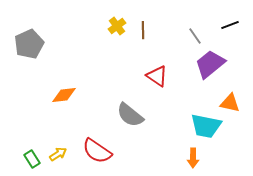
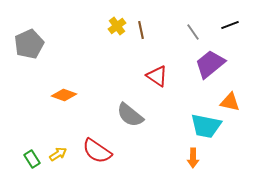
brown line: moved 2 px left; rotated 12 degrees counterclockwise
gray line: moved 2 px left, 4 px up
orange diamond: rotated 25 degrees clockwise
orange triangle: moved 1 px up
